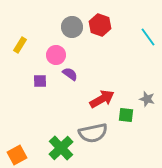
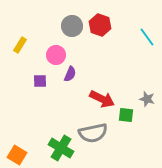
gray circle: moved 1 px up
cyan line: moved 1 px left
purple semicircle: rotated 77 degrees clockwise
red arrow: rotated 55 degrees clockwise
green cross: rotated 15 degrees counterclockwise
orange square: rotated 30 degrees counterclockwise
